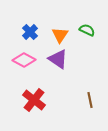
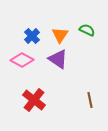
blue cross: moved 2 px right, 4 px down
pink diamond: moved 2 px left
